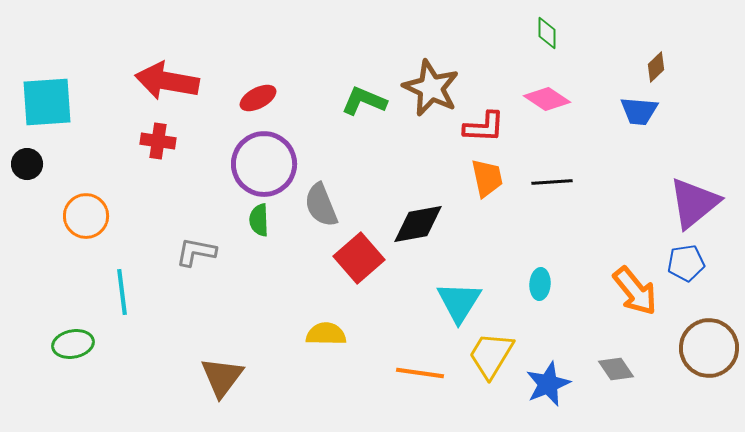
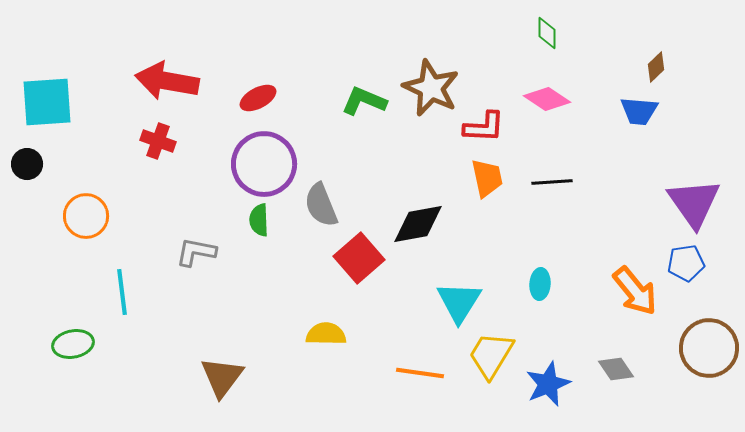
red cross: rotated 12 degrees clockwise
purple triangle: rotated 26 degrees counterclockwise
